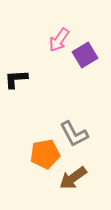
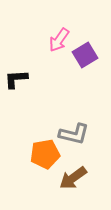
gray L-shape: rotated 48 degrees counterclockwise
